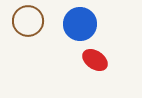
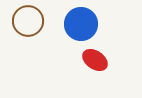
blue circle: moved 1 px right
